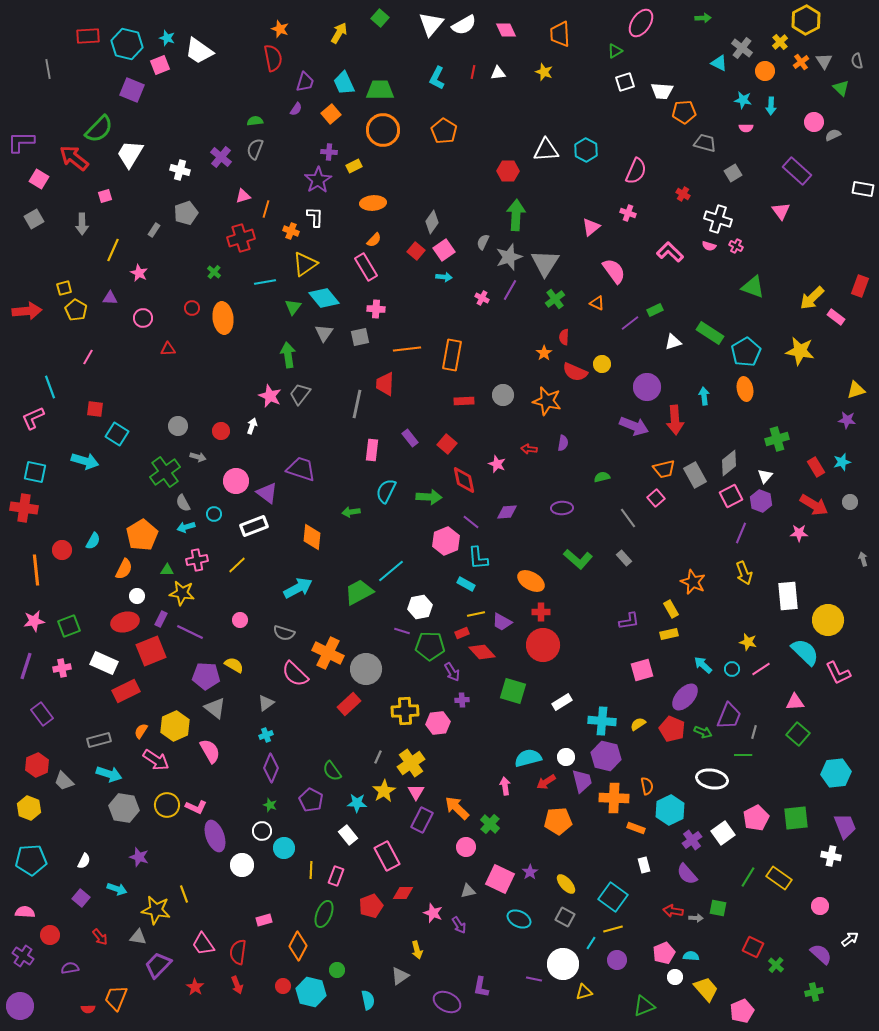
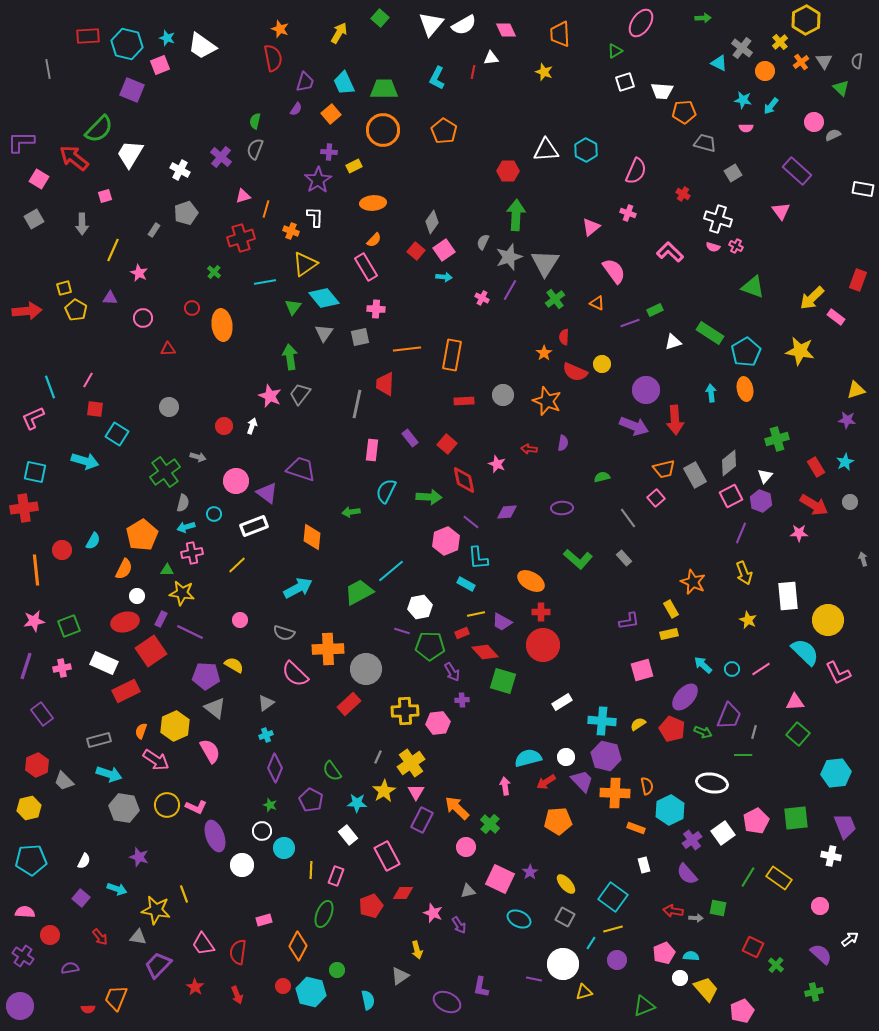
white trapezoid at (199, 51): moved 3 px right, 5 px up
gray semicircle at (857, 61): rotated 21 degrees clockwise
white triangle at (498, 73): moved 7 px left, 15 px up
green trapezoid at (380, 90): moved 4 px right, 1 px up
cyan arrow at (771, 106): rotated 36 degrees clockwise
green semicircle at (255, 121): rotated 70 degrees counterclockwise
white cross at (180, 170): rotated 12 degrees clockwise
pink semicircle at (709, 246): moved 4 px right, 1 px down
red rectangle at (860, 286): moved 2 px left, 6 px up
orange ellipse at (223, 318): moved 1 px left, 7 px down
purple line at (630, 323): rotated 18 degrees clockwise
green arrow at (288, 355): moved 2 px right, 2 px down
pink line at (88, 357): moved 23 px down
purple circle at (647, 387): moved 1 px left, 3 px down
cyan arrow at (704, 396): moved 7 px right, 3 px up
orange star at (547, 401): rotated 8 degrees clockwise
gray circle at (178, 426): moved 9 px left, 19 px up
red circle at (221, 431): moved 3 px right, 5 px up
cyan star at (842, 462): moved 3 px right; rotated 12 degrees counterclockwise
gray semicircle at (183, 503): rotated 138 degrees counterclockwise
red cross at (24, 508): rotated 16 degrees counterclockwise
pink cross at (197, 560): moved 5 px left, 7 px up
yellow star at (748, 642): moved 22 px up; rotated 12 degrees clockwise
red square at (151, 651): rotated 12 degrees counterclockwise
red diamond at (482, 652): moved 3 px right
orange cross at (328, 653): moved 4 px up; rotated 28 degrees counterclockwise
green square at (513, 691): moved 10 px left, 10 px up
orange semicircle at (141, 731): rotated 14 degrees counterclockwise
purple diamond at (271, 768): moved 4 px right
white ellipse at (712, 779): moved 4 px down
purple trapezoid at (582, 781): rotated 30 degrees counterclockwise
orange cross at (614, 798): moved 1 px right, 5 px up
yellow hexagon at (29, 808): rotated 25 degrees clockwise
pink pentagon at (756, 818): moved 3 px down
white circle at (675, 977): moved 5 px right, 1 px down
red arrow at (237, 985): moved 10 px down
